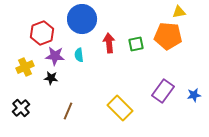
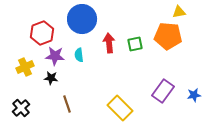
green square: moved 1 px left
brown line: moved 1 px left, 7 px up; rotated 42 degrees counterclockwise
